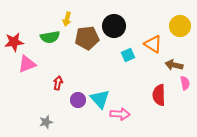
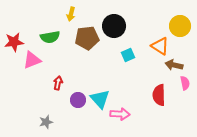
yellow arrow: moved 4 px right, 5 px up
orange triangle: moved 7 px right, 2 px down
pink triangle: moved 5 px right, 4 px up
